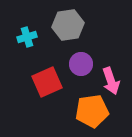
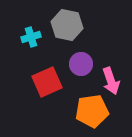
gray hexagon: moved 1 px left; rotated 20 degrees clockwise
cyan cross: moved 4 px right
